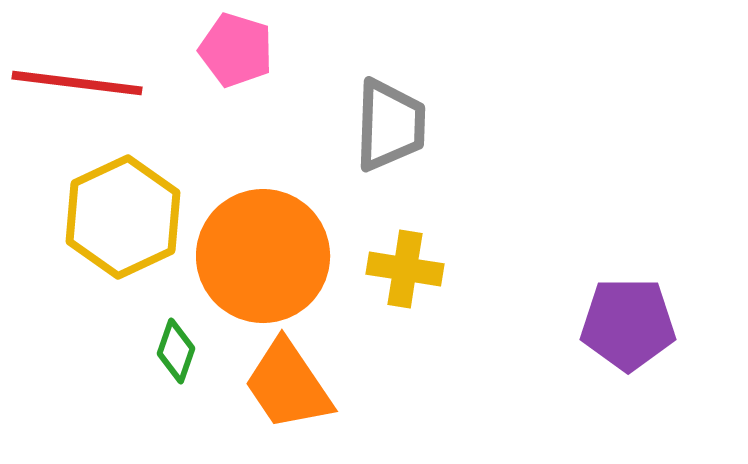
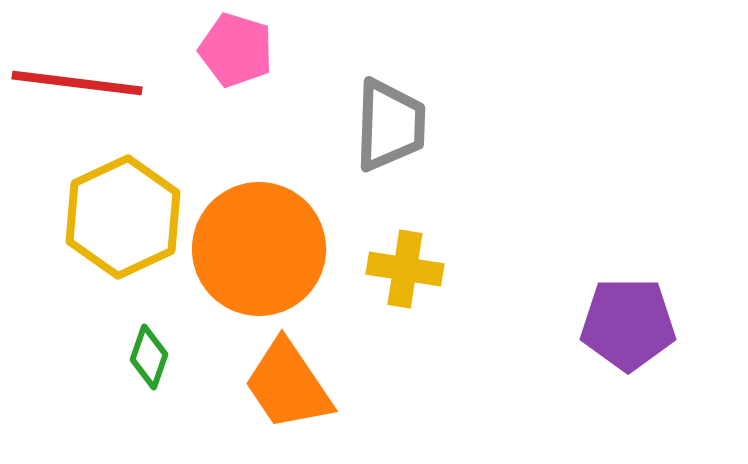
orange circle: moved 4 px left, 7 px up
green diamond: moved 27 px left, 6 px down
